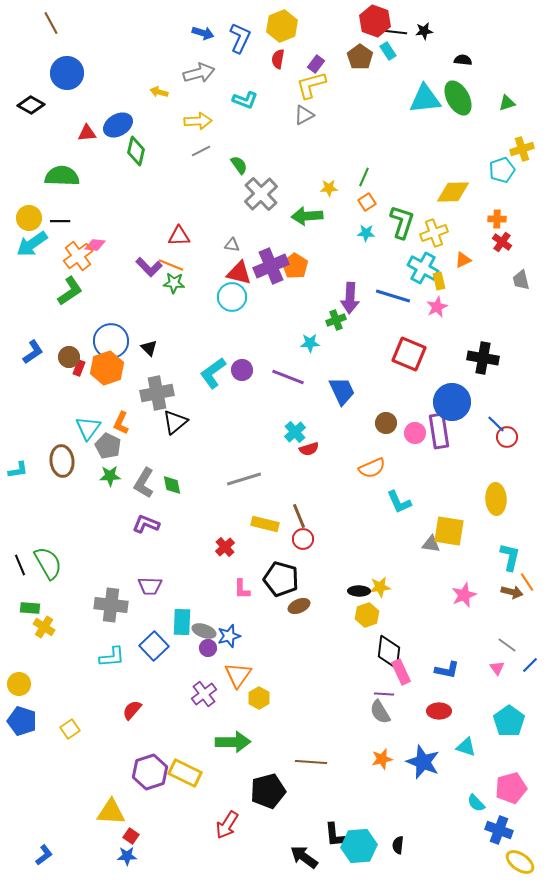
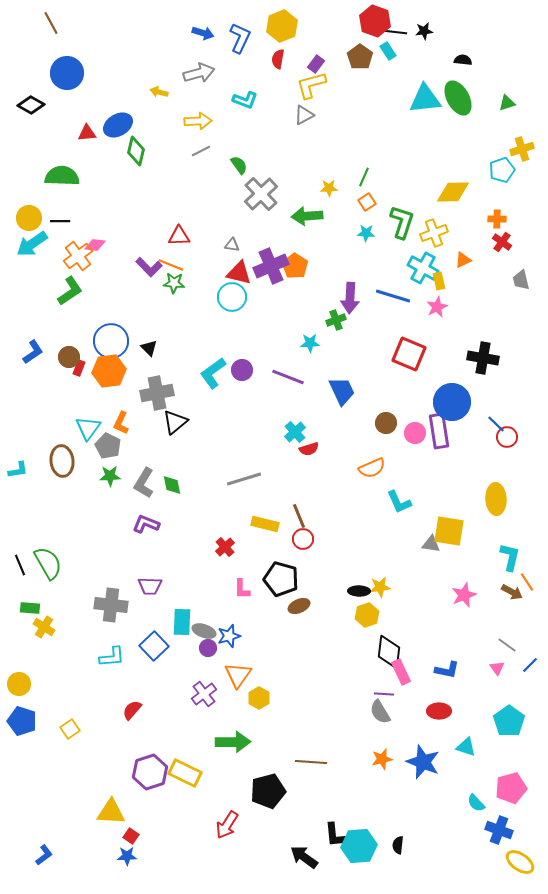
orange hexagon at (107, 368): moved 2 px right, 3 px down; rotated 12 degrees clockwise
brown arrow at (512, 592): rotated 15 degrees clockwise
